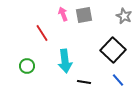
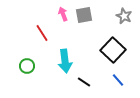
black line: rotated 24 degrees clockwise
